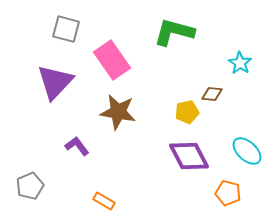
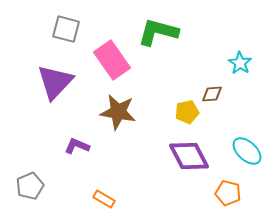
green L-shape: moved 16 px left
brown diamond: rotated 10 degrees counterclockwise
purple L-shape: rotated 30 degrees counterclockwise
orange rectangle: moved 2 px up
